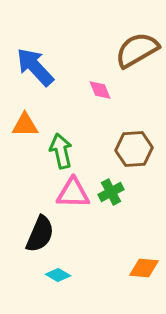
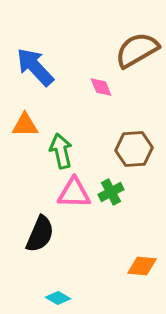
pink diamond: moved 1 px right, 3 px up
pink triangle: moved 1 px right
orange diamond: moved 2 px left, 2 px up
cyan diamond: moved 23 px down
